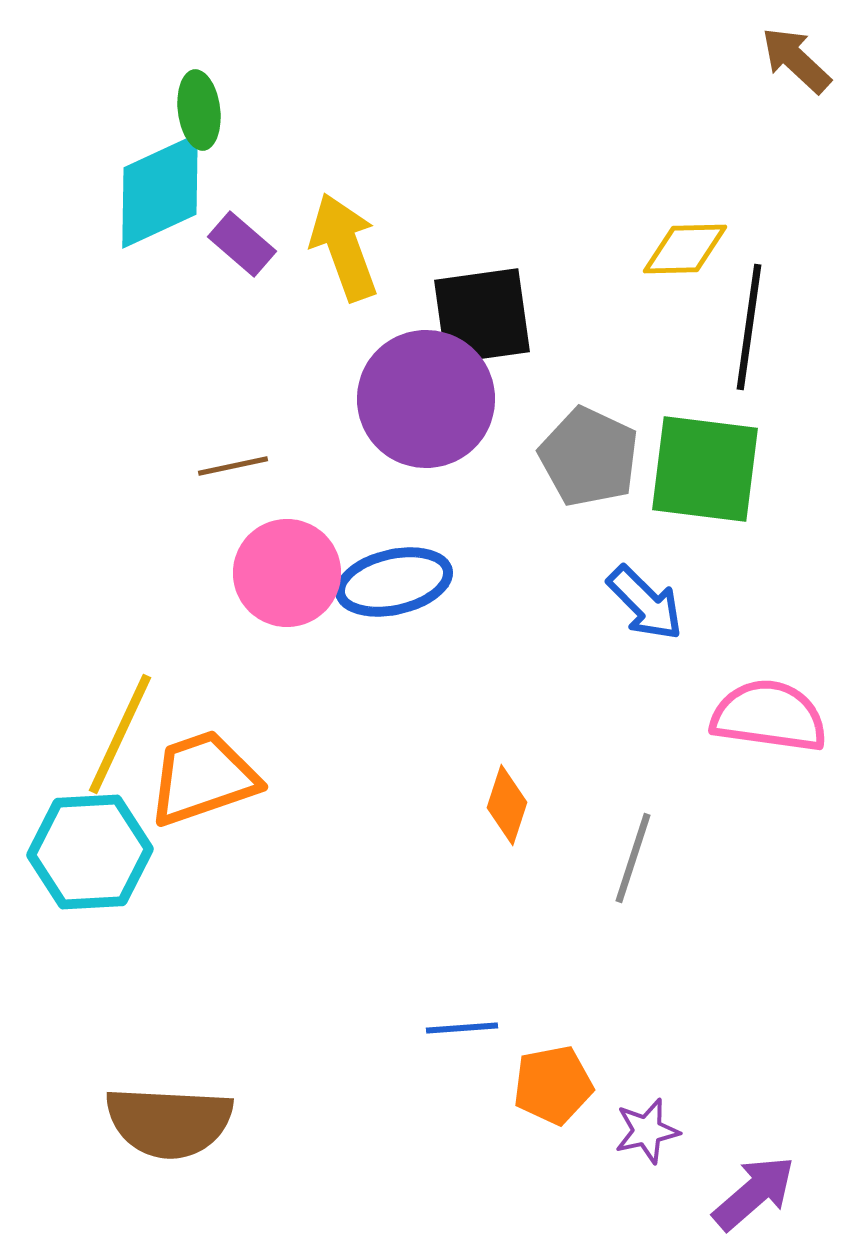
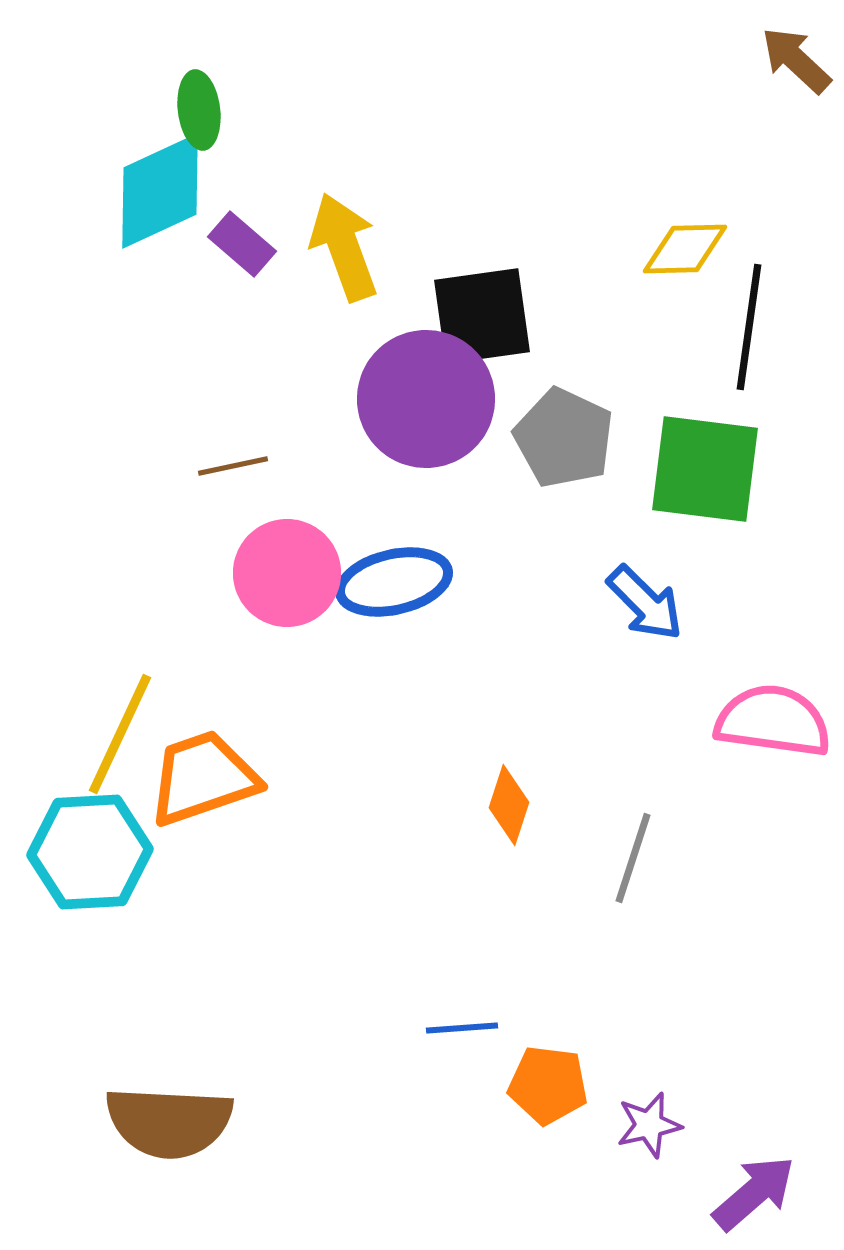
gray pentagon: moved 25 px left, 19 px up
pink semicircle: moved 4 px right, 5 px down
orange diamond: moved 2 px right
orange pentagon: moved 5 px left; rotated 18 degrees clockwise
purple star: moved 2 px right, 6 px up
